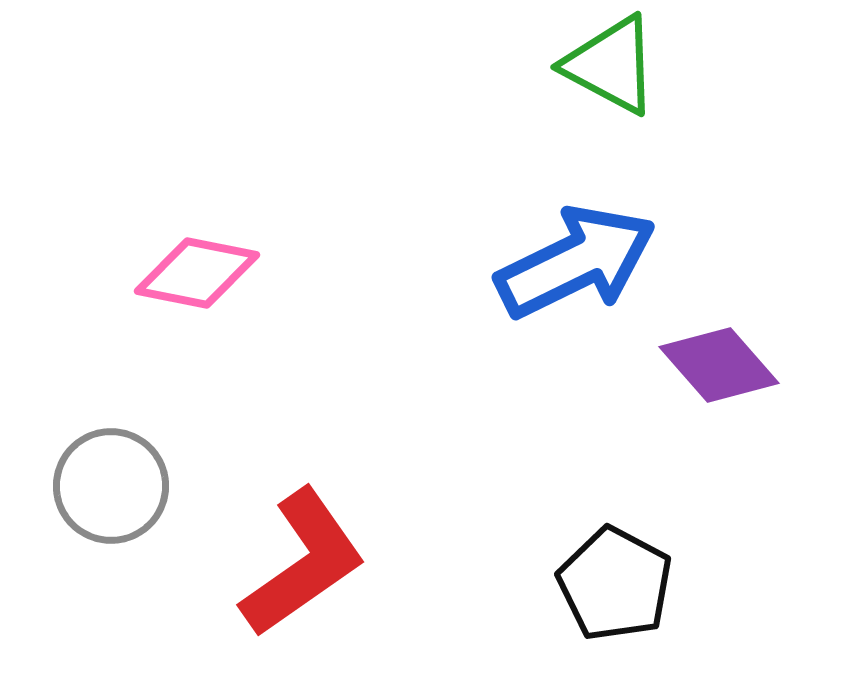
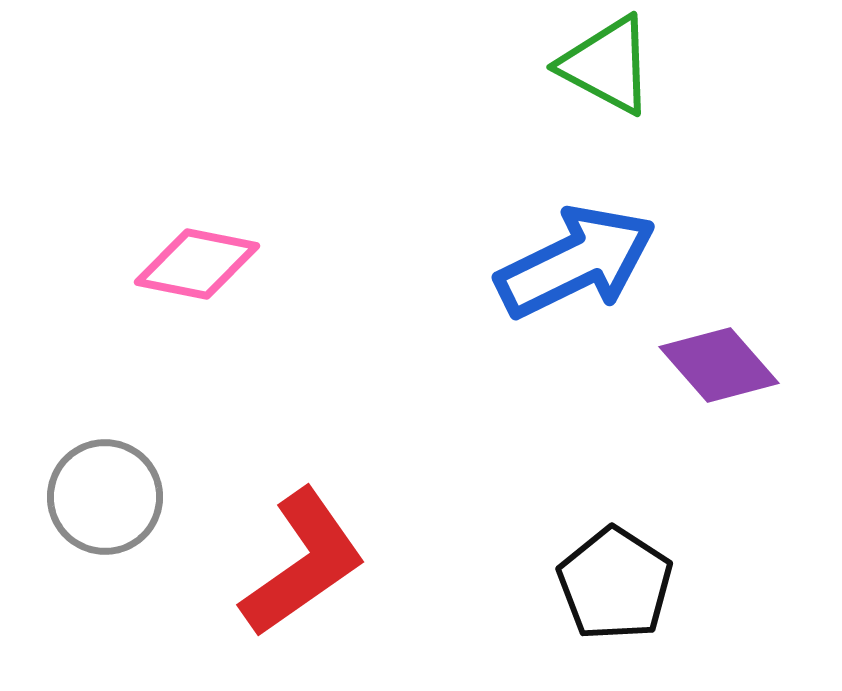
green triangle: moved 4 px left
pink diamond: moved 9 px up
gray circle: moved 6 px left, 11 px down
black pentagon: rotated 5 degrees clockwise
